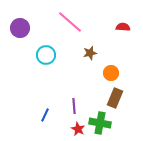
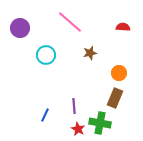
orange circle: moved 8 px right
